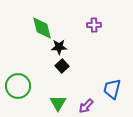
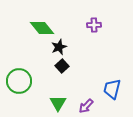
green diamond: rotated 25 degrees counterclockwise
black star: rotated 21 degrees counterclockwise
green circle: moved 1 px right, 5 px up
